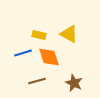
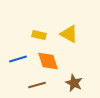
blue line: moved 5 px left, 6 px down
orange diamond: moved 1 px left, 4 px down
brown line: moved 4 px down
